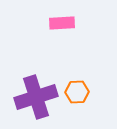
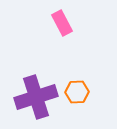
pink rectangle: rotated 65 degrees clockwise
